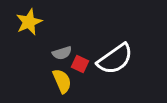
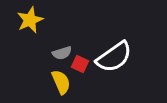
yellow star: moved 1 px right, 2 px up
white semicircle: moved 1 px left, 2 px up
yellow semicircle: moved 1 px left, 1 px down
